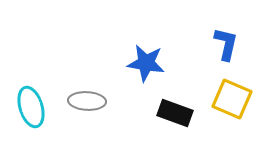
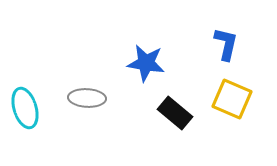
gray ellipse: moved 3 px up
cyan ellipse: moved 6 px left, 1 px down
black rectangle: rotated 20 degrees clockwise
